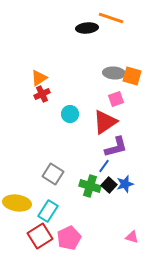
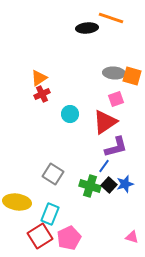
yellow ellipse: moved 1 px up
cyan rectangle: moved 2 px right, 3 px down; rotated 10 degrees counterclockwise
